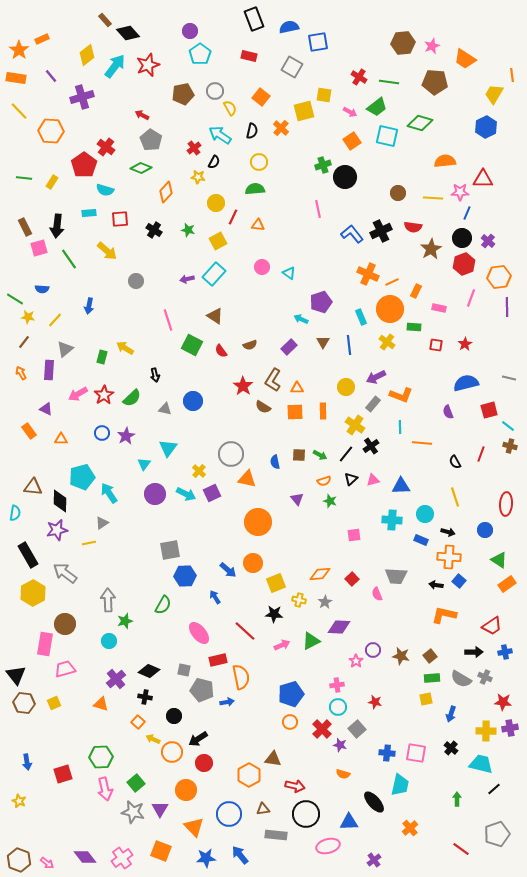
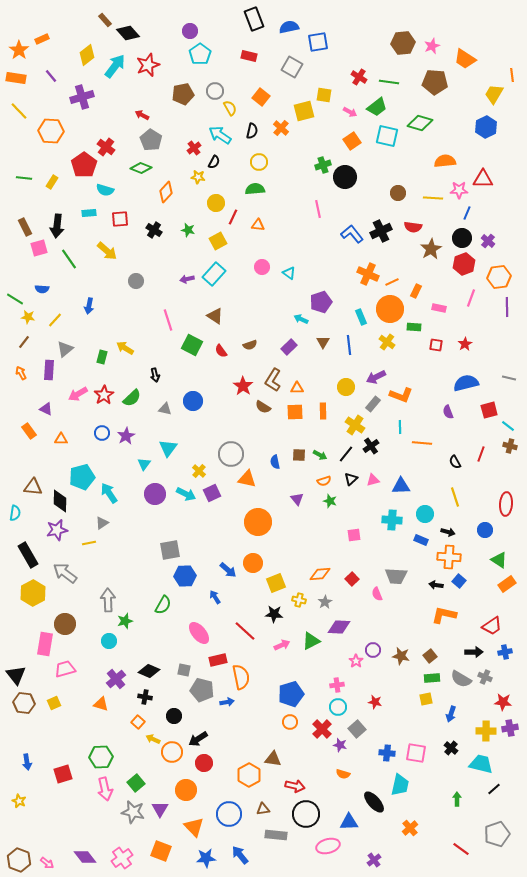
pink star at (460, 192): moved 1 px left, 2 px up
